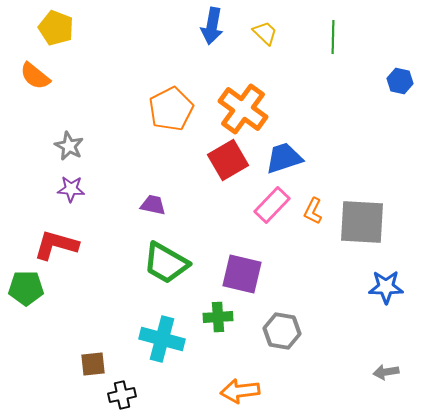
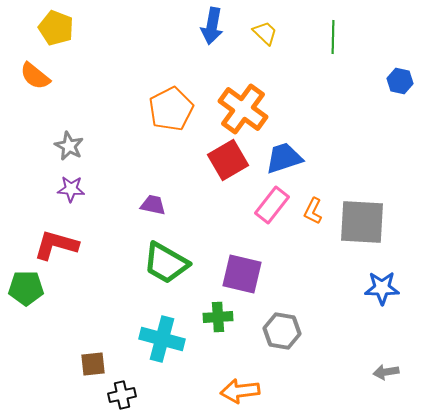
pink rectangle: rotated 6 degrees counterclockwise
blue star: moved 4 px left, 1 px down
